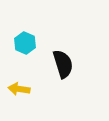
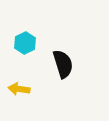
cyan hexagon: rotated 10 degrees clockwise
